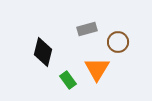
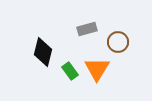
green rectangle: moved 2 px right, 9 px up
